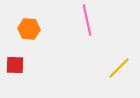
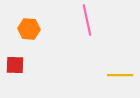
yellow line: moved 1 px right, 7 px down; rotated 45 degrees clockwise
